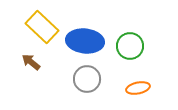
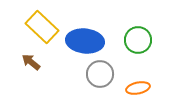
green circle: moved 8 px right, 6 px up
gray circle: moved 13 px right, 5 px up
